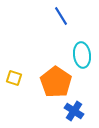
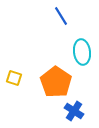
cyan ellipse: moved 3 px up
